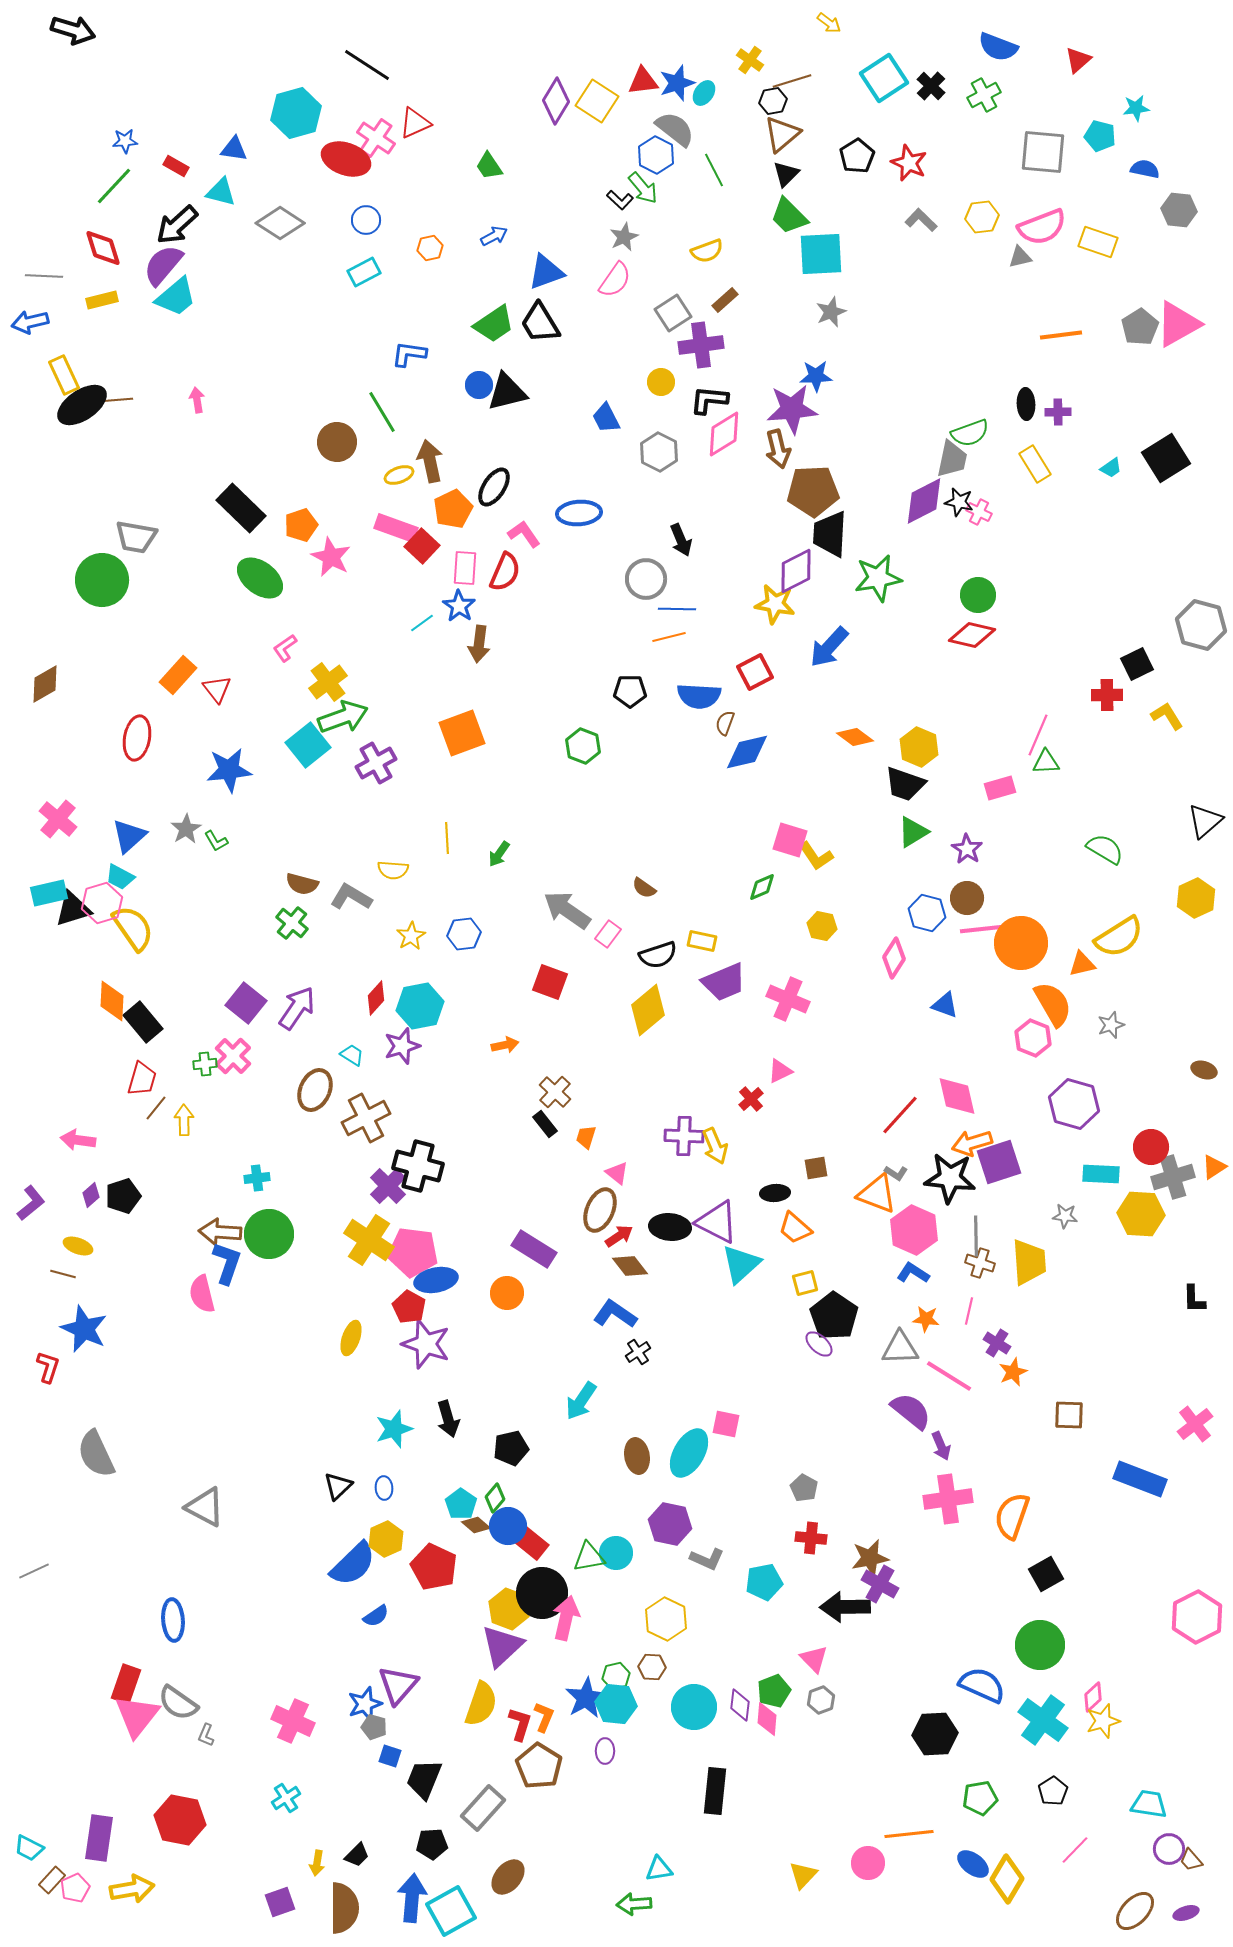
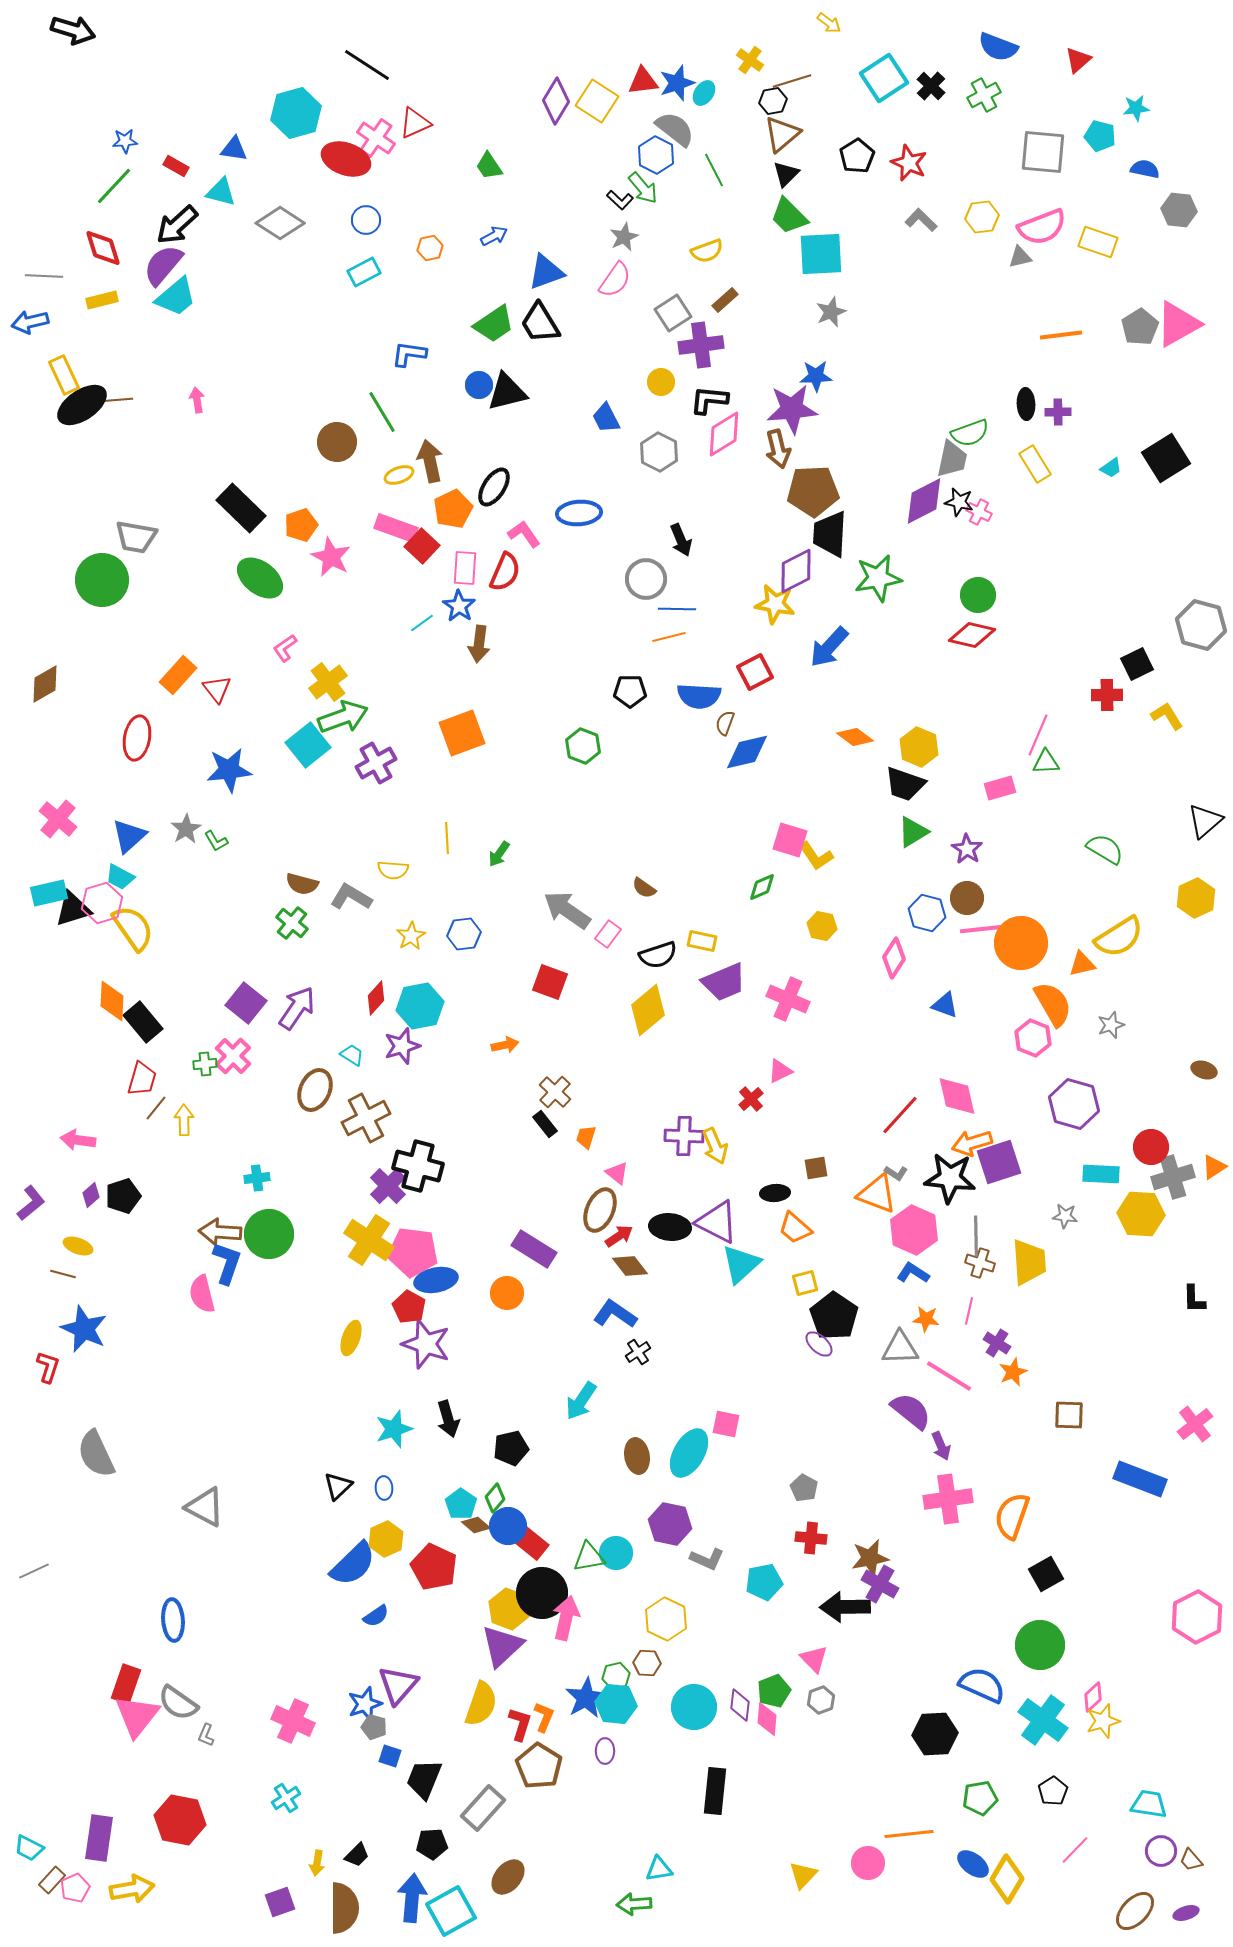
brown hexagon at (652, 1667): moved 5 px left, 4 px up
purple circle at (1169, 1849): moved 8 px left, 2 px down
